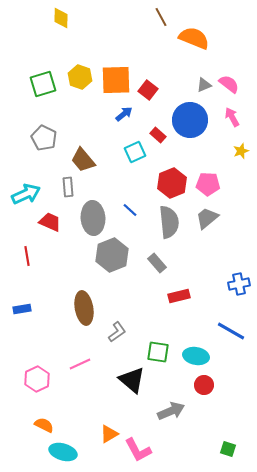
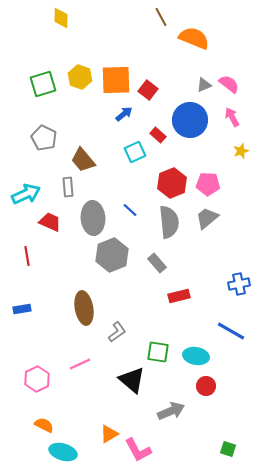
red circle at (204, 385): moved 2 px right, 1 px down
